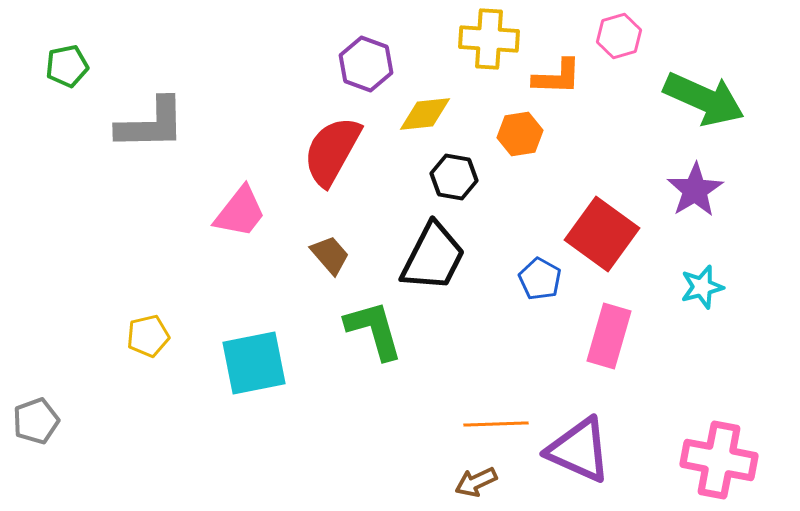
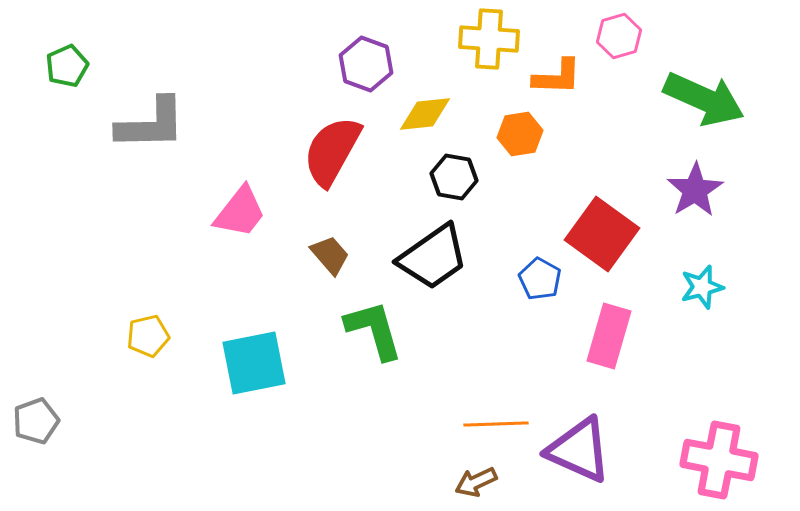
green pentagon: rotated 12 degrees counterclockwise
black trapezoid: rotated 28 degrees clockwise
